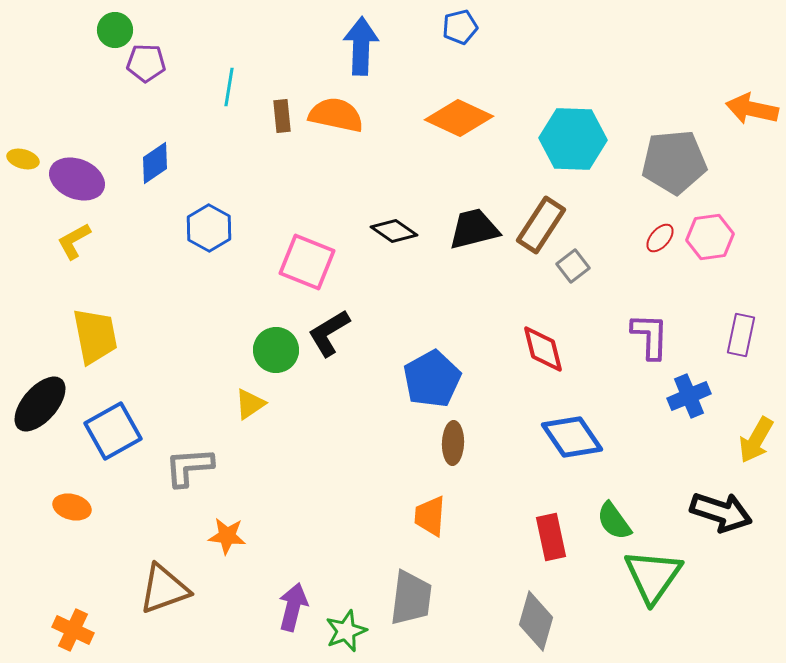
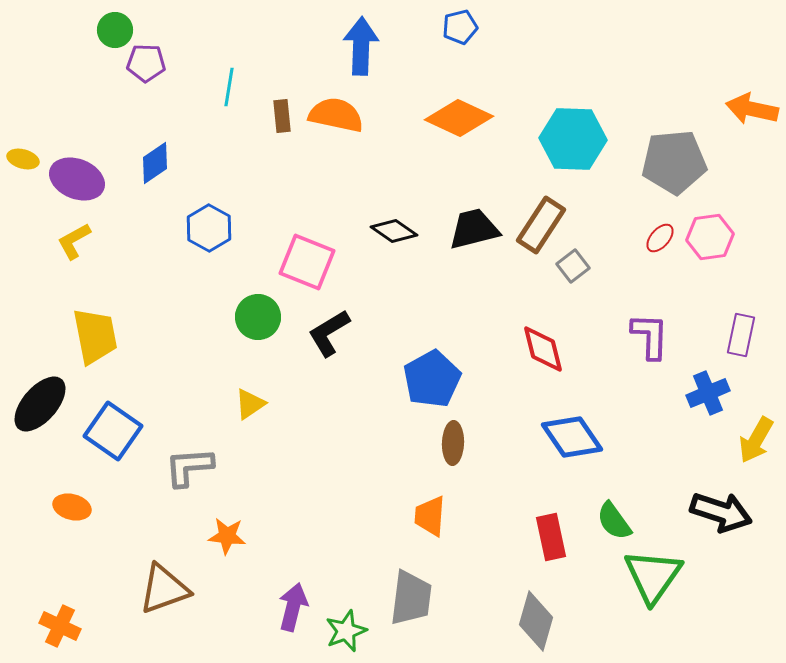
green circle at (276, 350): moved 18 px left, 33 px up
blue cross at (689, 396): moved 19 px right, 3 px up
blue square at (113, 431): rotated 26 degrees counterclockwise
orange cross at (73, 630): moved 13 px left, 4 px up
